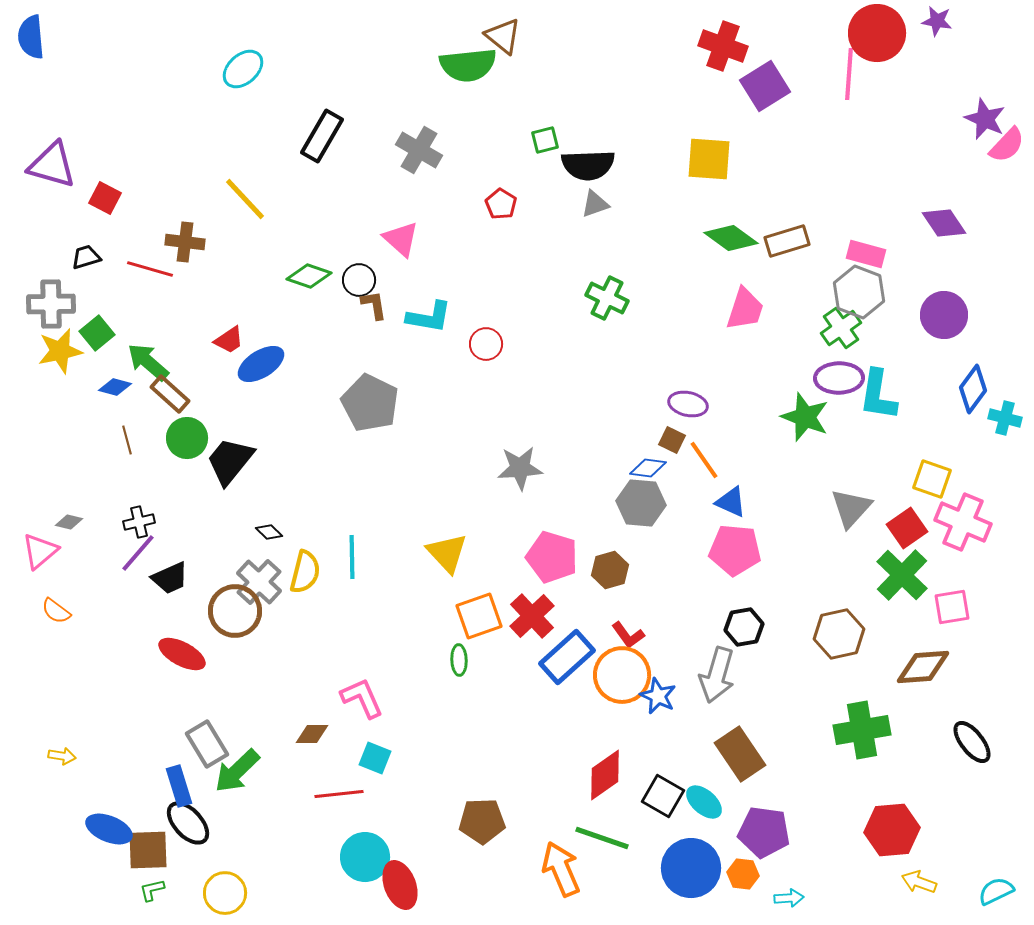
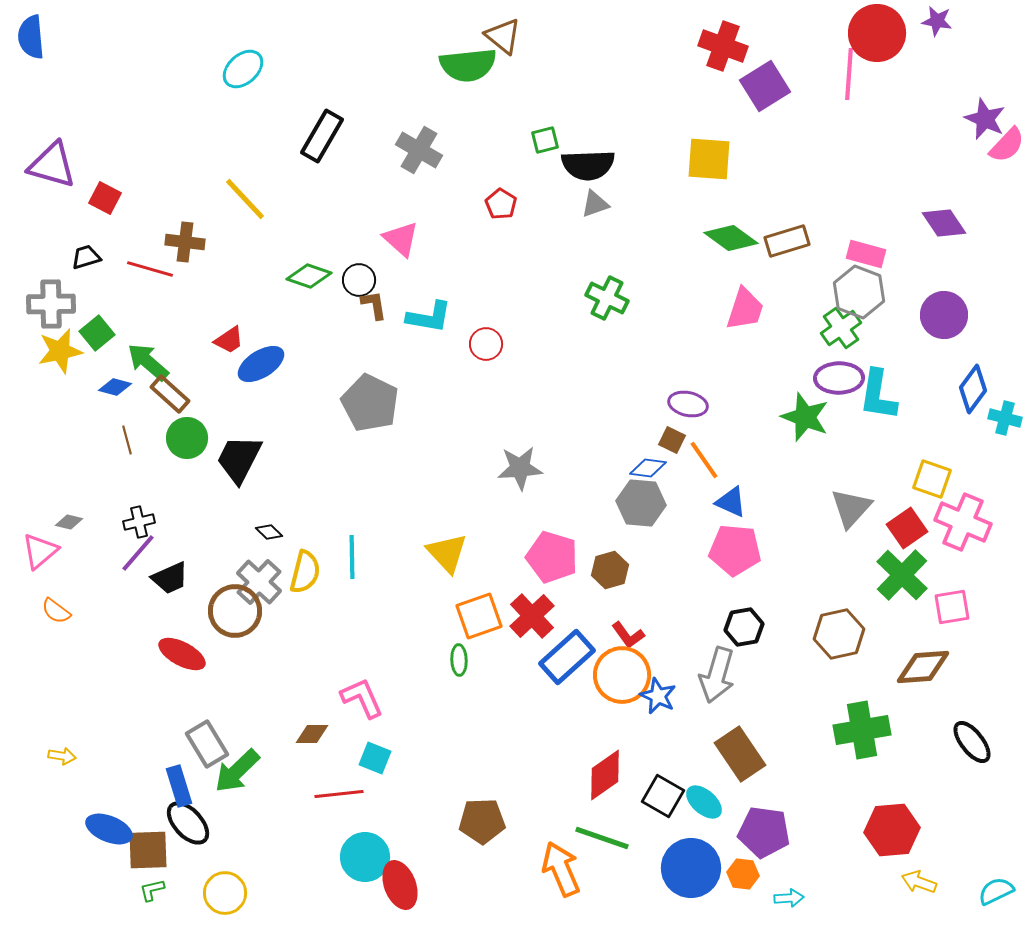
black trapezoid at (230, 461): moved 9 px right, 2 px up; rotated 12 degrees counterclockwise
